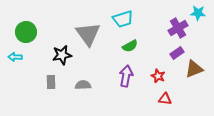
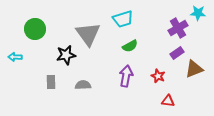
green circle: moved 9 px right, 3 px up
black star: moved 4 px right
red triangle: moved 3 px right, 2 px down
